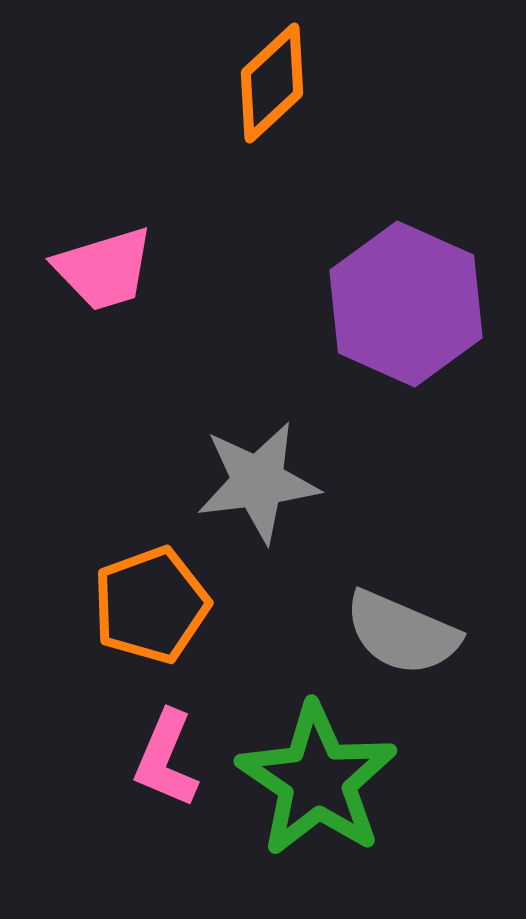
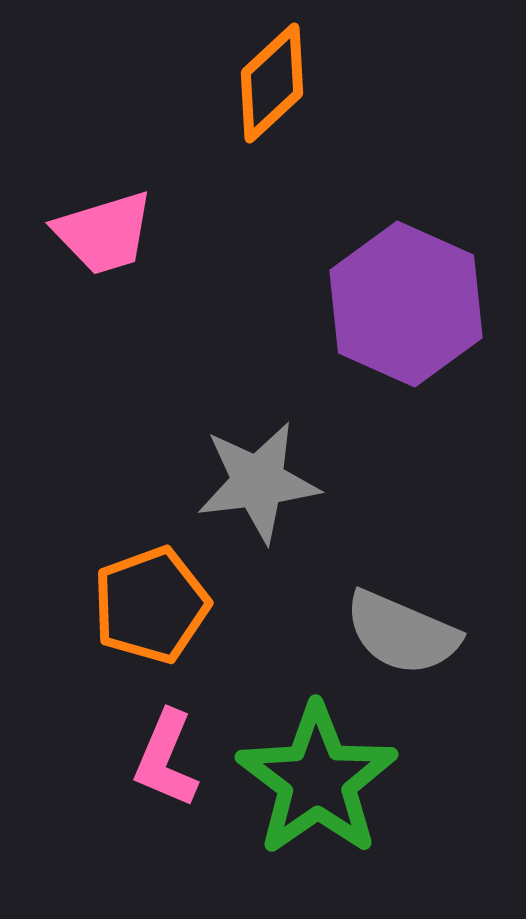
pink trapezoid: moved 36 px up
green star: rotated 3 degrees clockwise
